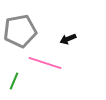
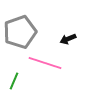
gray pentagon: moved 1 px down; rotated 8 degrees counterclockwise
